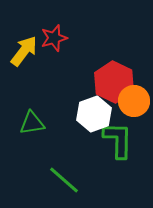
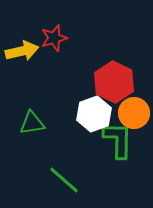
yellow arrow: moved 2 px left; rotated 40 degrees clockwise
orange circle: moved 12 px down
